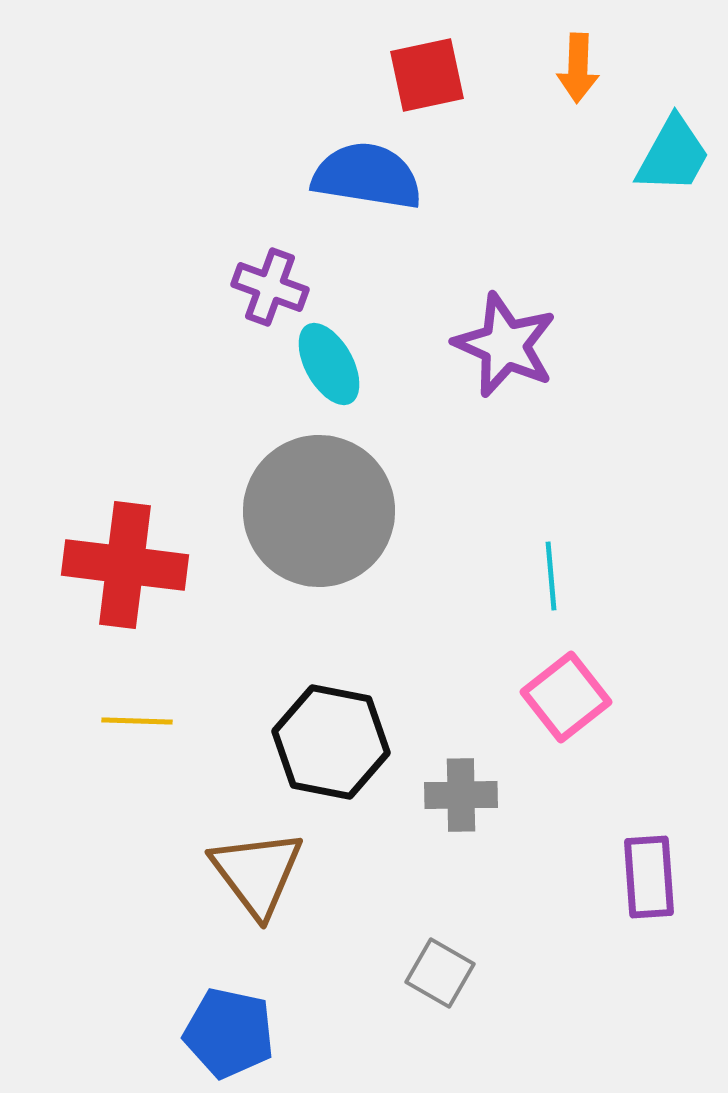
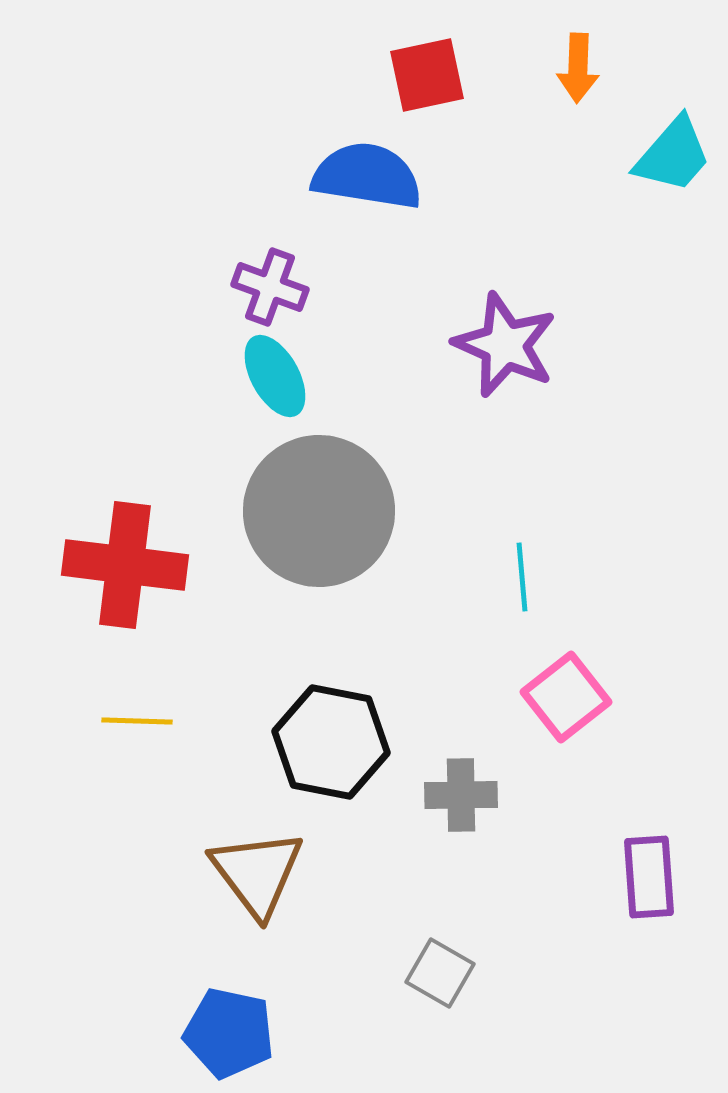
cyan trapezoid: rotated 12 degrees clockwise
cyan ellipse: moved 54 px left, 12 px down
cyan line: moved 29 px left, 1 px down
